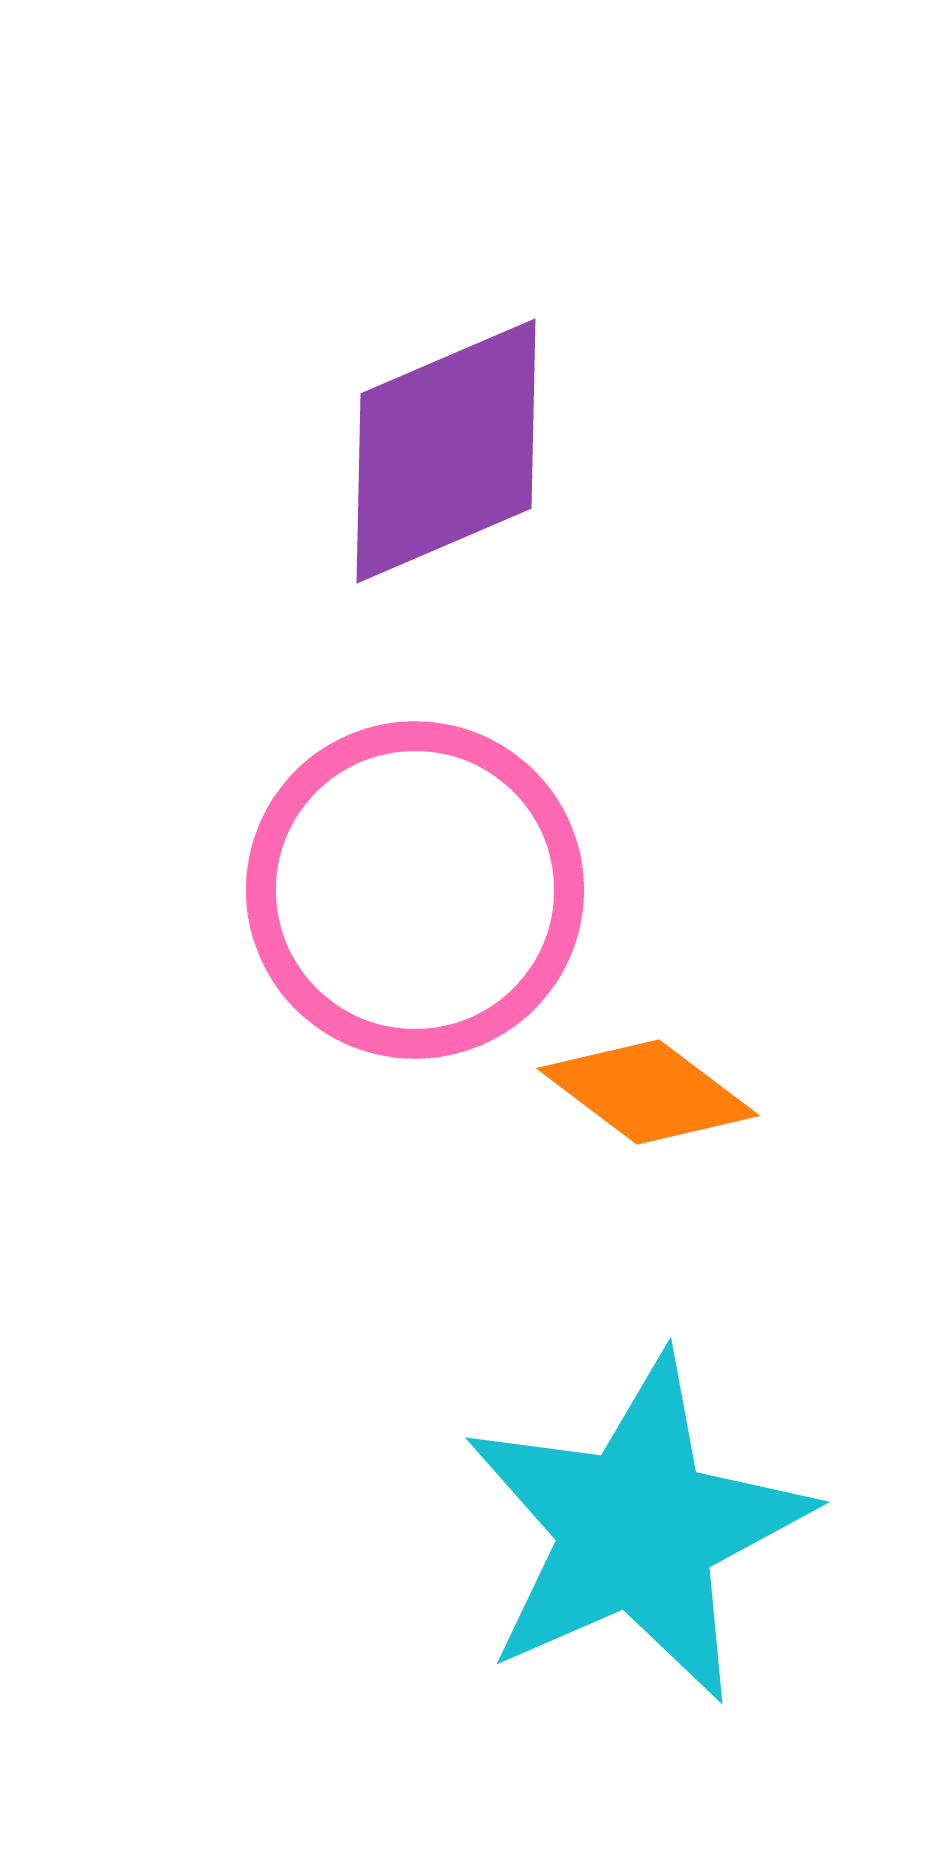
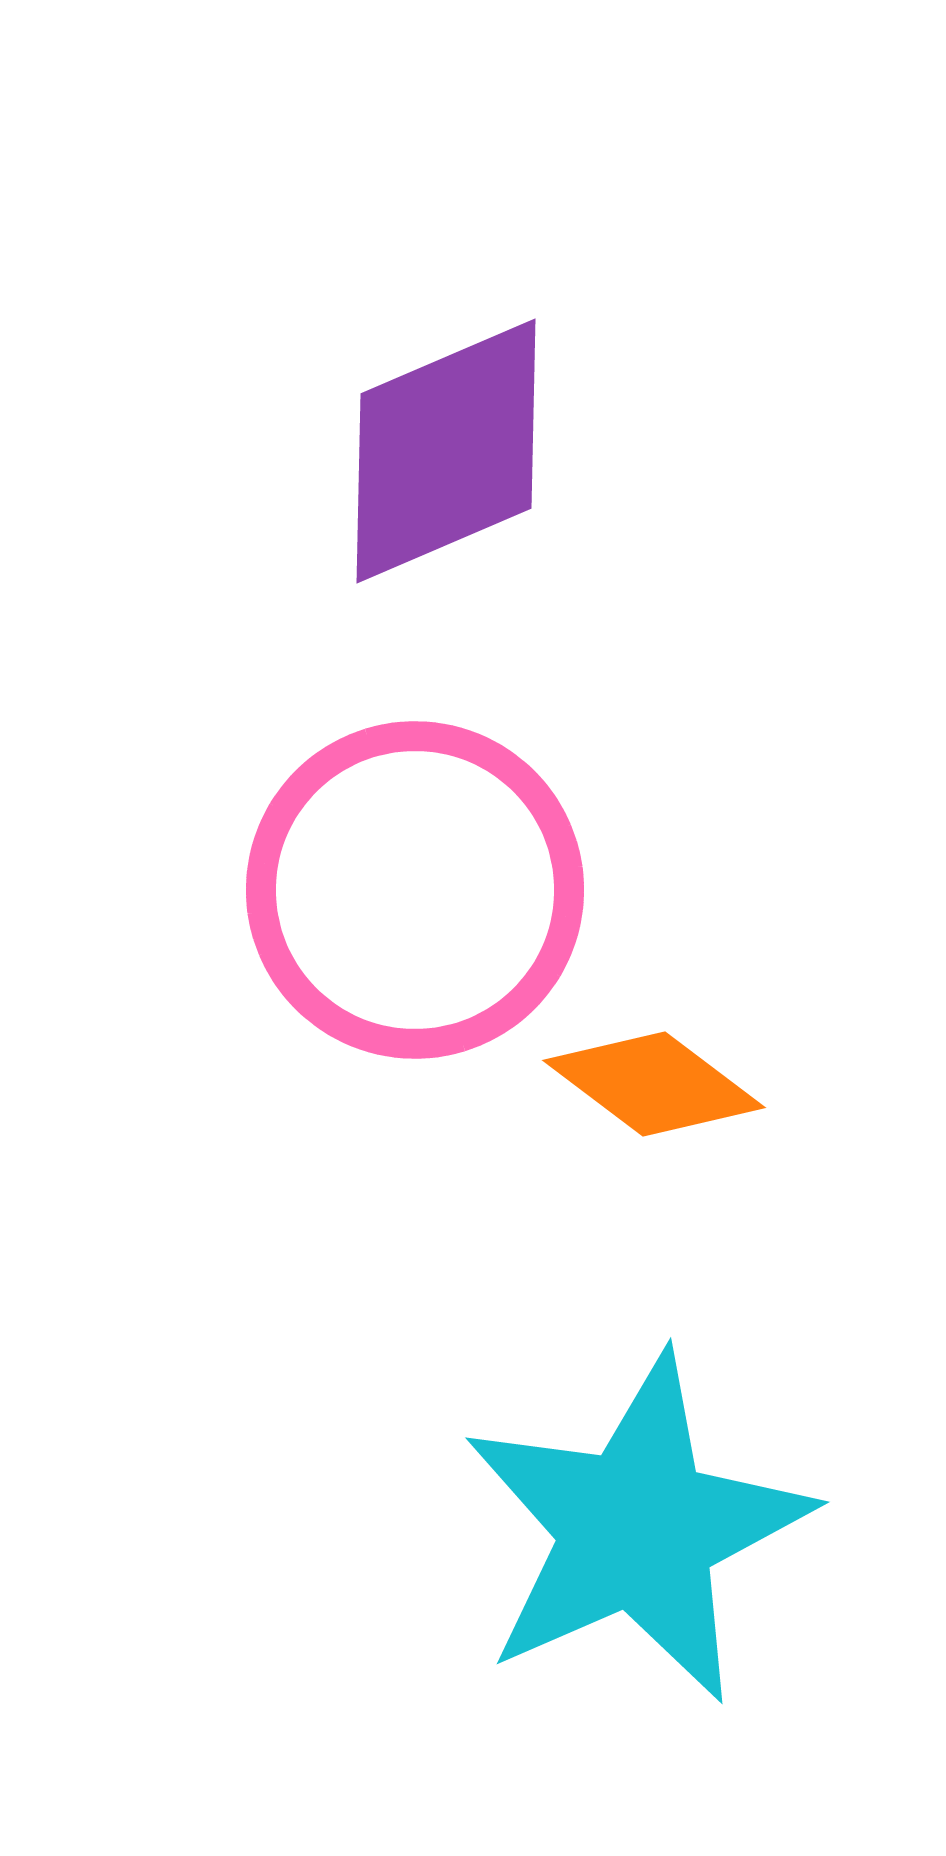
orange diamond: moved 6 px right, 8 px up
